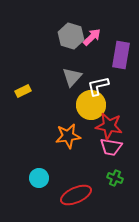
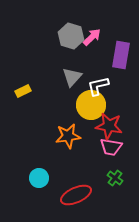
green cross: rotated 14 degrees clockwise
